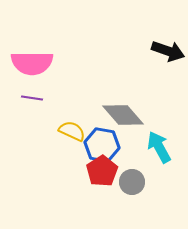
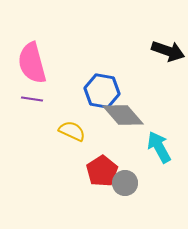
pink semicircle: rotated 75 degrees clockwise
purple line: moved 1 px down
blue hexagon: moved 54 px up
gray circle: moved 7 px left, 1 px down
